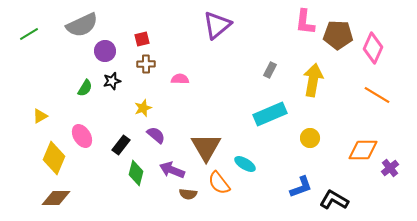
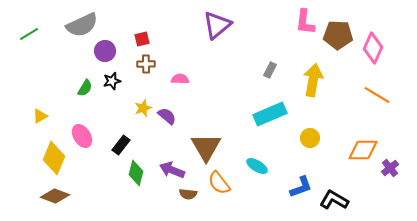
purple semicircle: moved 11 px right, 19 px up
cyan ellipse: moved 12 px right, 2 px down
brown diamond: moved 1 px left, 2 px up; rotated 20 degrees clockwise
